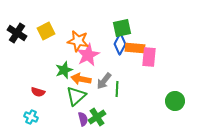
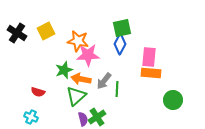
orange rectangle: moved 16 px right, 25 px down
pink star: rotated 25 degrees clockwise
green circle: moved 2 px left, 1 px up
